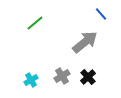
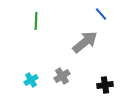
green line: moved 1 px right, 2 px up; rotated 48 degrees counterclockwise
black cross: moved 17 px right, 8 px down; rotated 35 degrees clockwise
